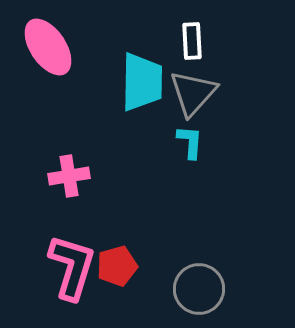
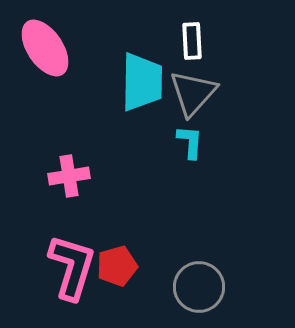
pink ellipse: moved 3 px left, 1 px down
gray circle: moved 2 px up
